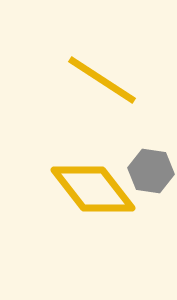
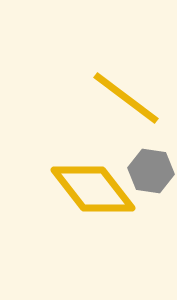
yellow line: moved 24 px right, 18 px down; rotated 4 degrees clockwise
